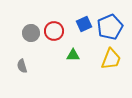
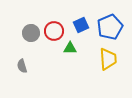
blue square: moved 3 px left, 1 px down
green triangle: moved 3 px left, 7 px up
yellow trapezoid: moved 3 px left; rotated 25 degrees counterclockwise
